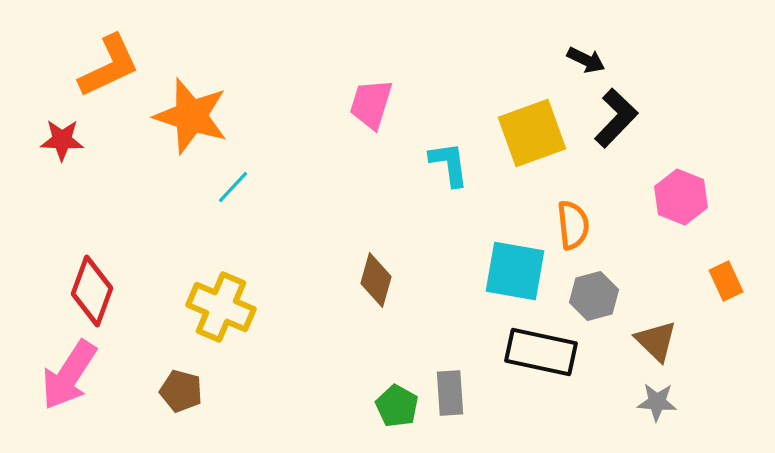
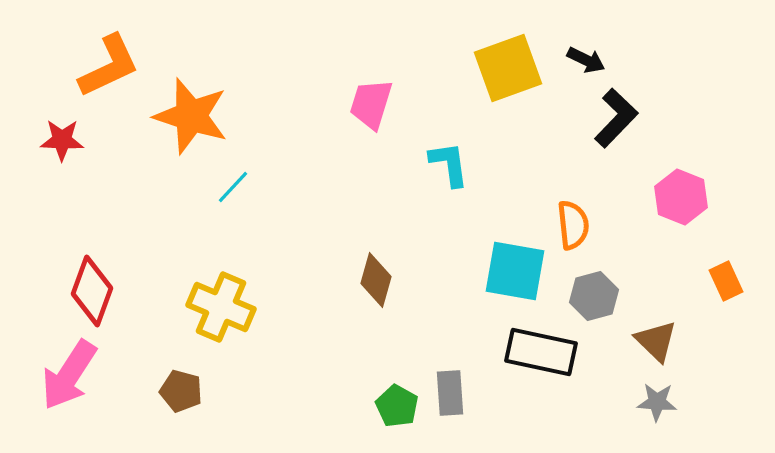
yellow square: moved 24 px left, 65 px up
